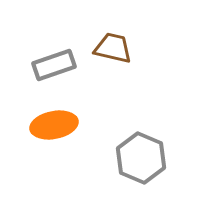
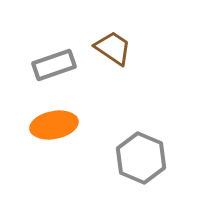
brown trapezoid: rotated 21 degrees clockwise
